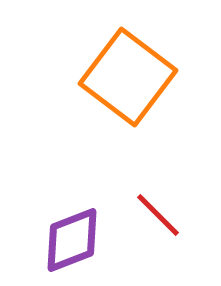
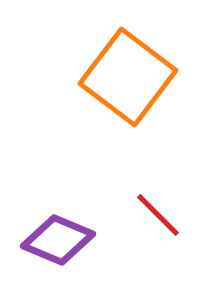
purple diamond: moved 14 px left; rotated 44 degrees clockwise
